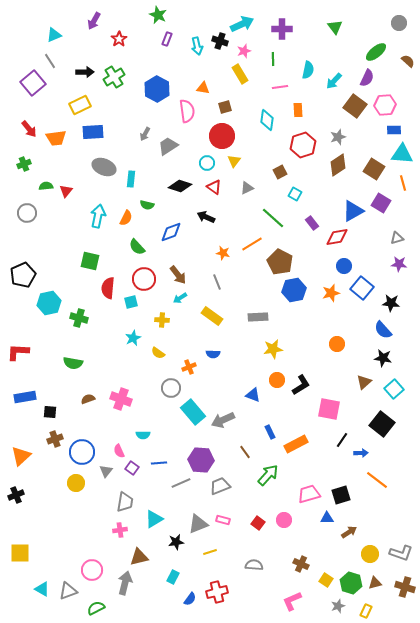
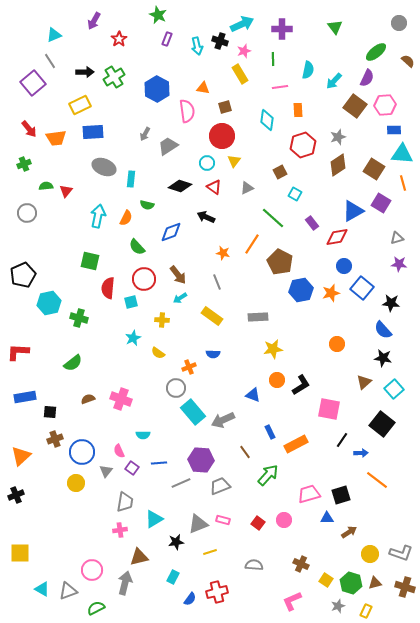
orange line at (252, 244): rotated 25 degrees counterclockwise
blue hexagon at (294, 290): moved 7 px right
green semicircle at (73, 363): rotated 48 degrees counterclockwise
gray circle at (171, 388): moved 5 px right
